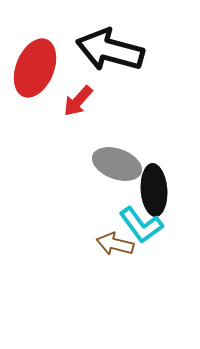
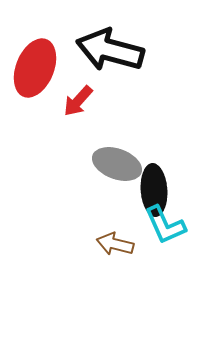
cyan L-shape: moved 24 px right; rotated 12 degrees clockwise
